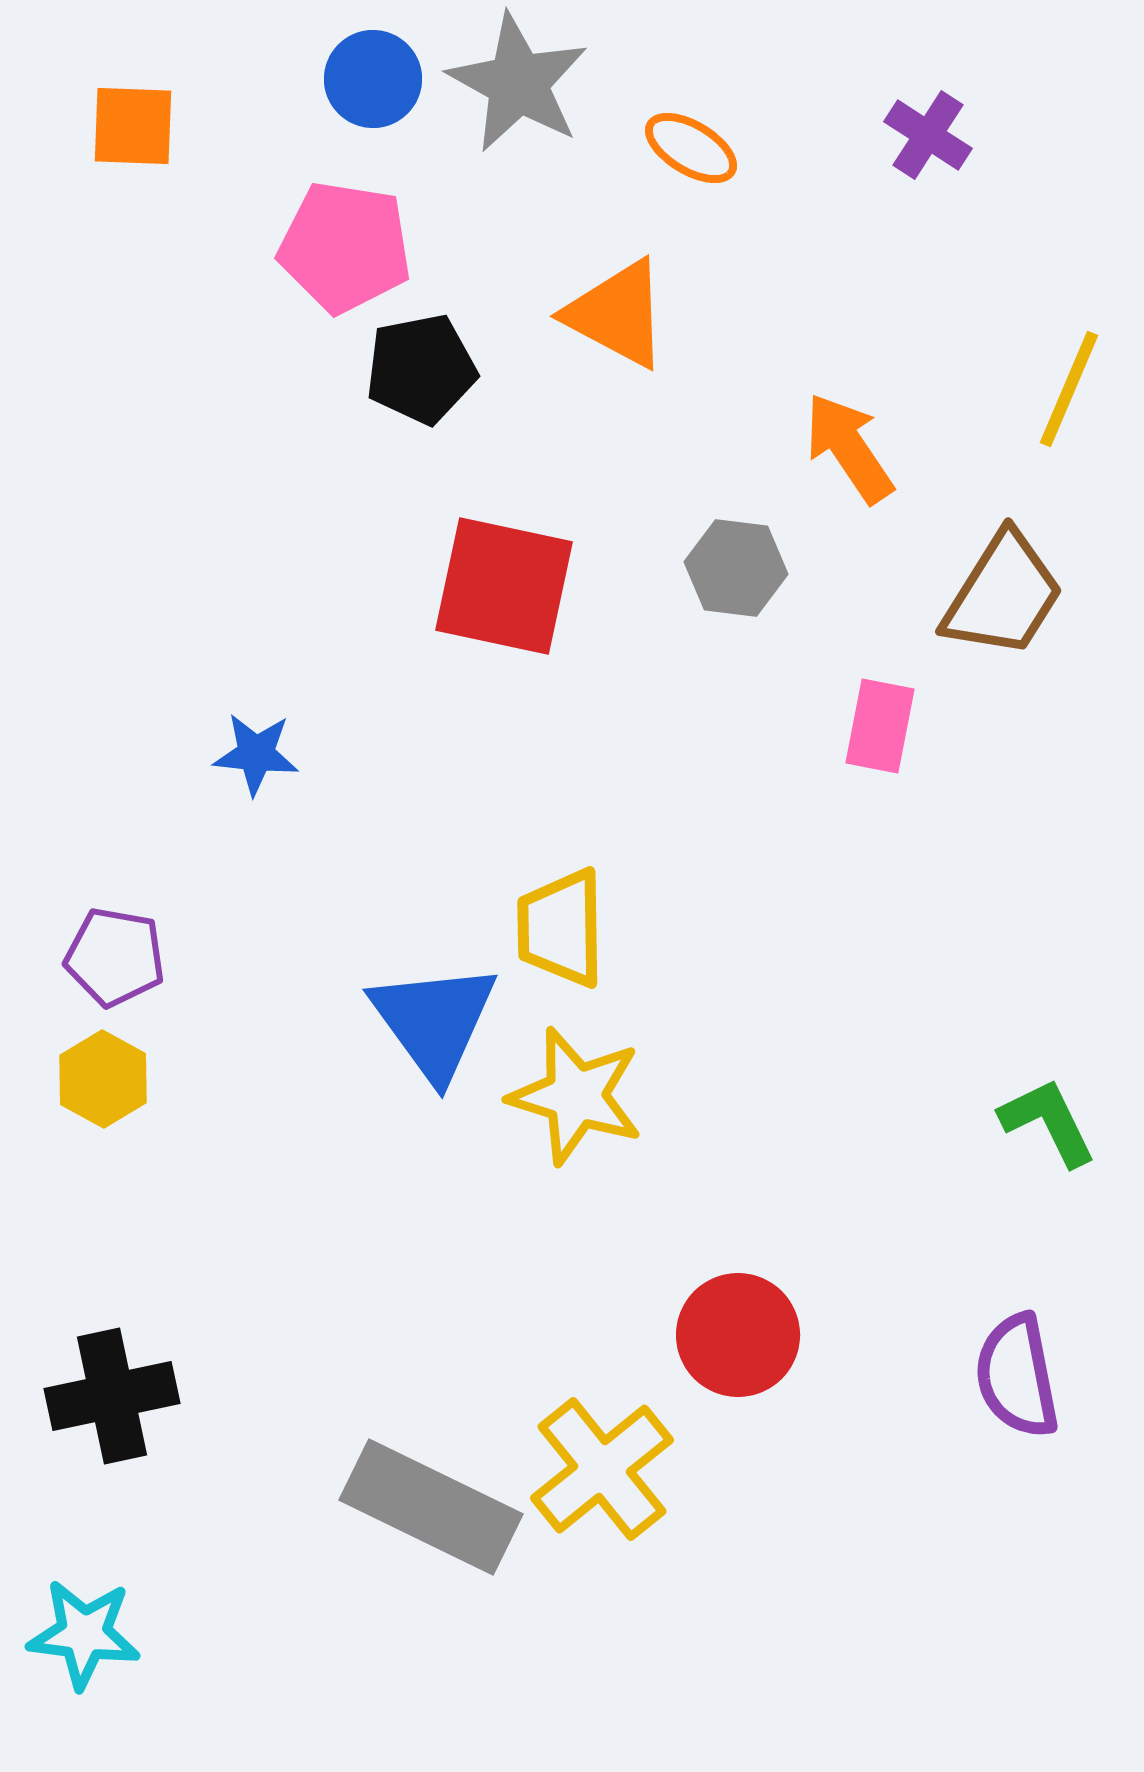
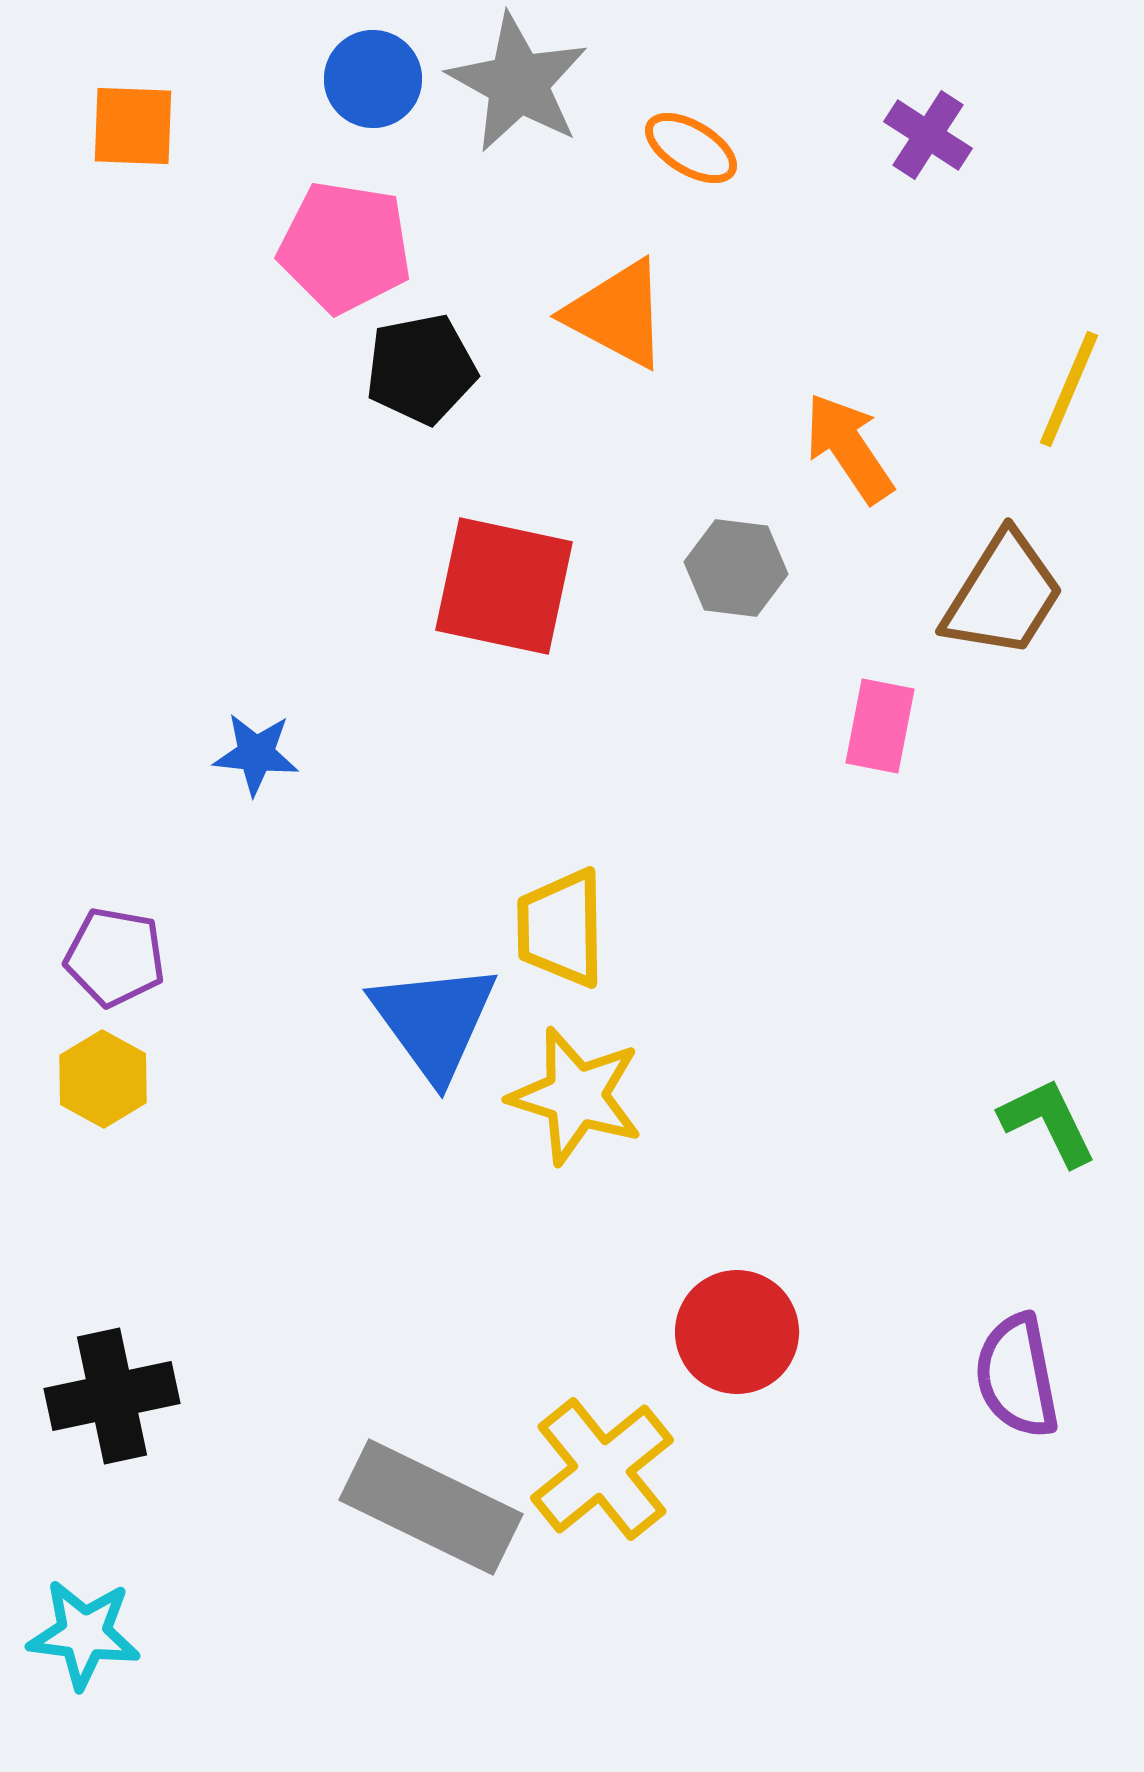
red circle: moved 1 px left, 3 px up
